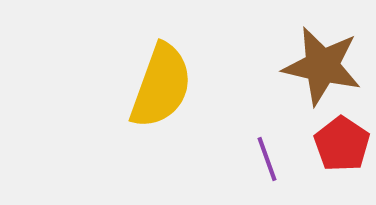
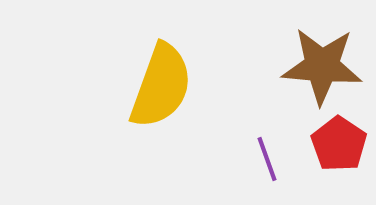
brown star: rotated 8 degrees counterclockwise
red pentagon: moved 3 px left
